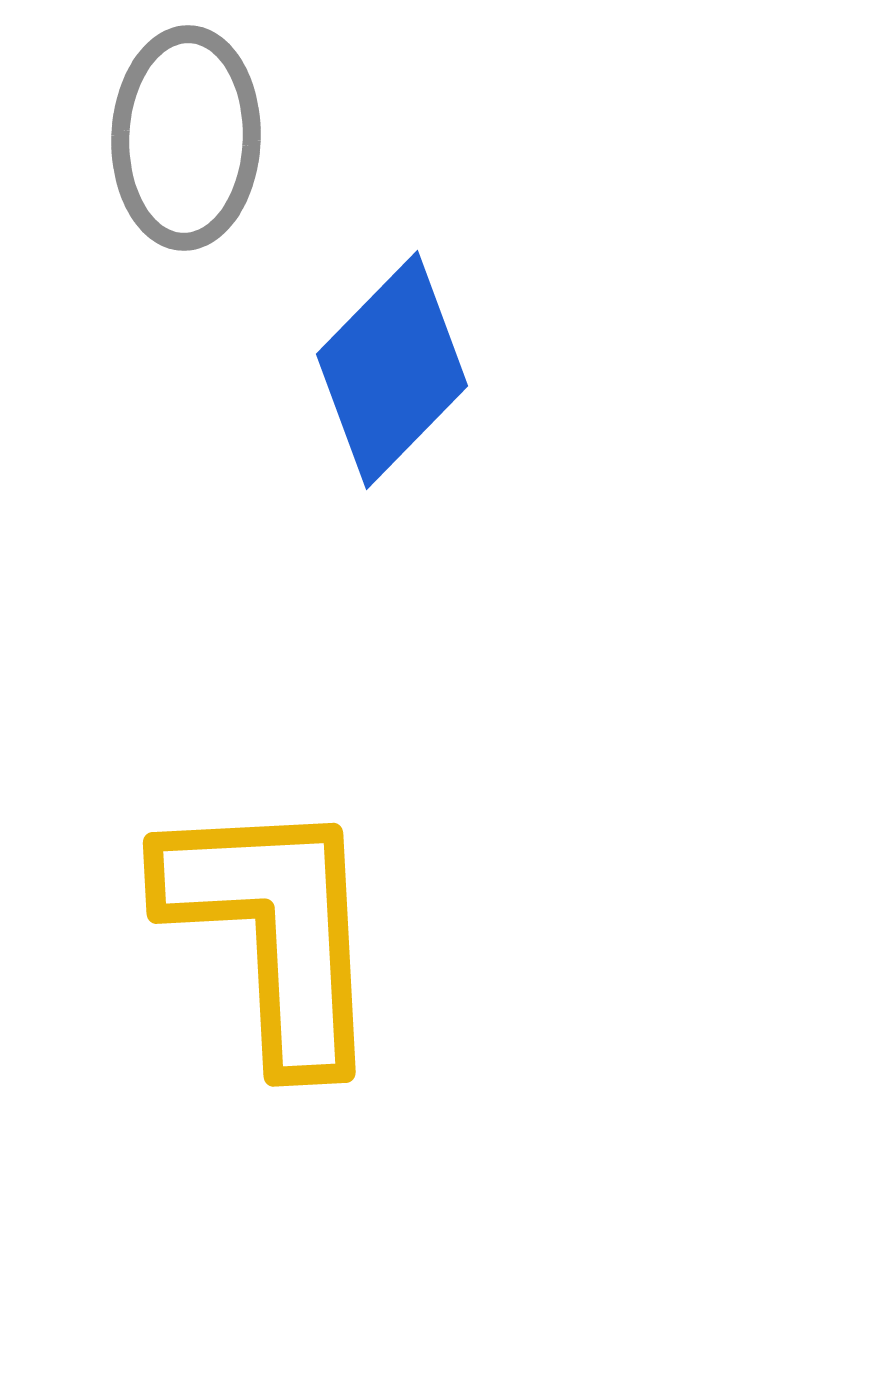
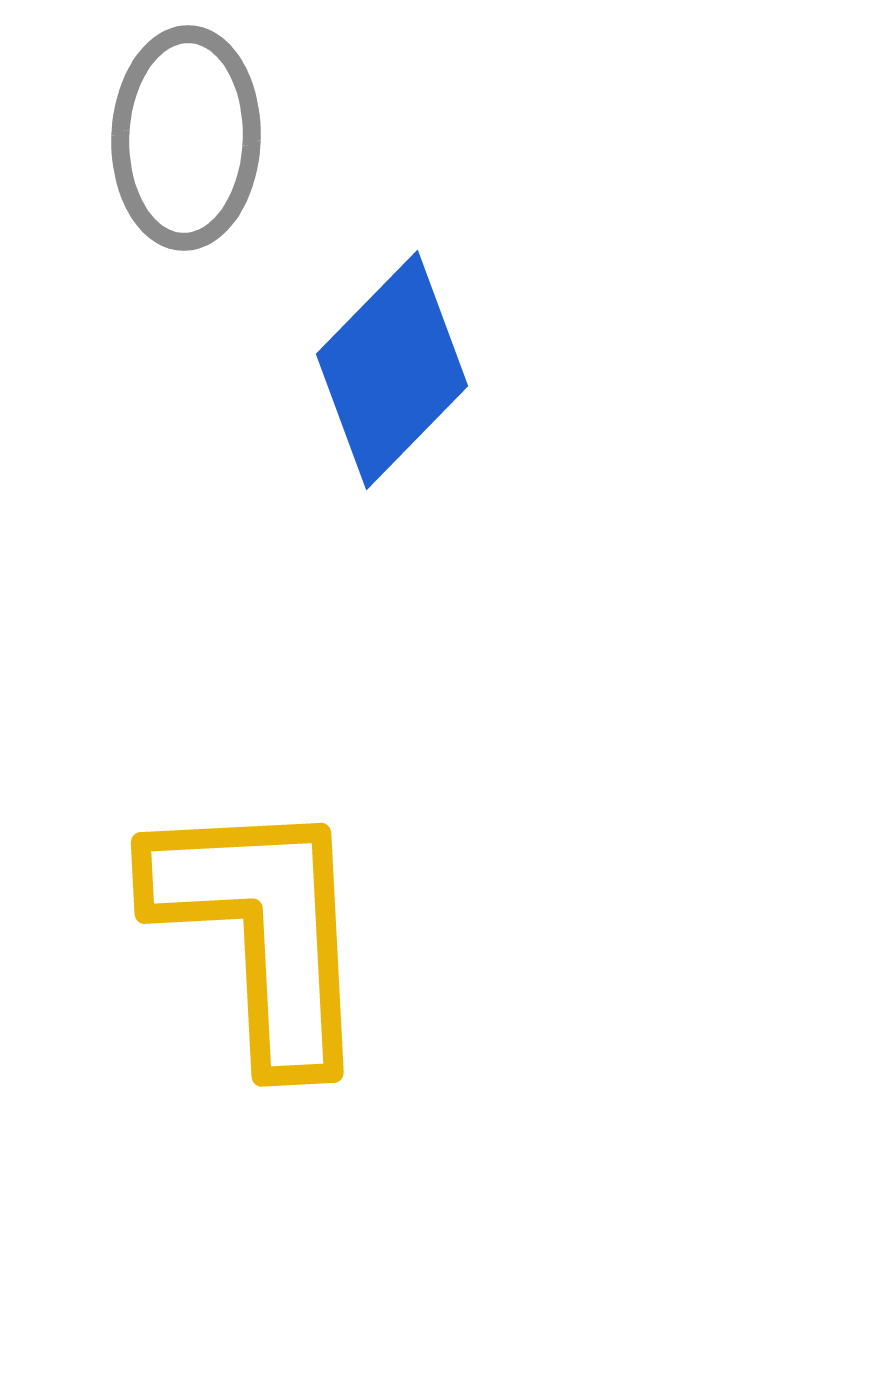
yellow L-shape: moved 12 px left
